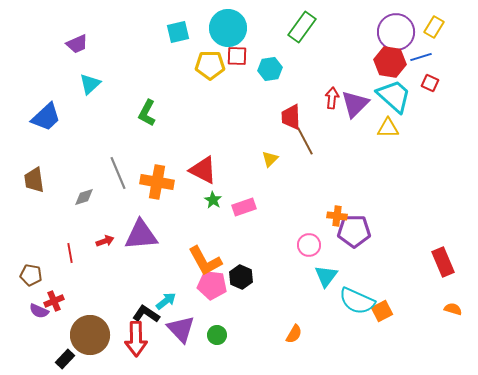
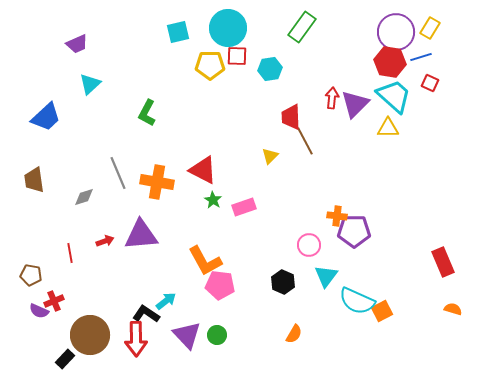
yellow rectangle at (434, 27): moved 4 px left, 1 px down
yellow triangle at (270, 159): moved 3 px up
black hexagon at (241, 277): moved 42 px right, 5 px down
pink pentagon at (212, 285): moved 8 px right
purple triangle at (181, 329): moved 6 px right, 6 px down
